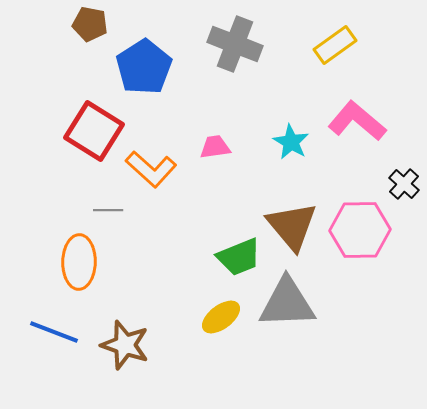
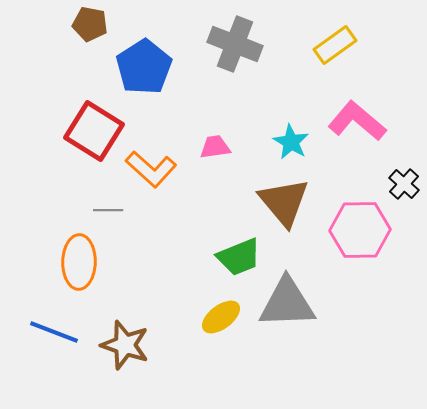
brown triangle: moved 8 px left, 24 px up
